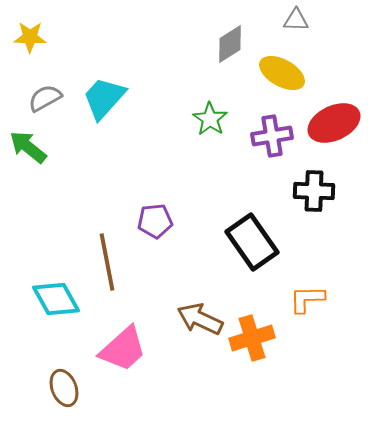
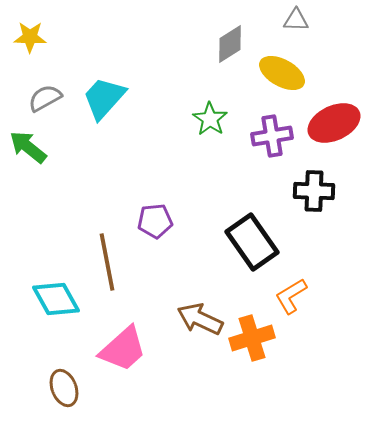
orange L-shape: moved 16 px left, 3 px up; rotated 30 degrees counterclockwise
